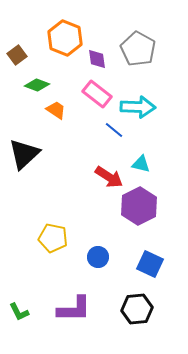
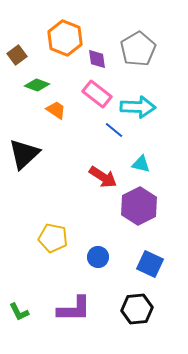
gray pentagon: rotated 12 degrees clockwise
red arrow: moved 6 px left
